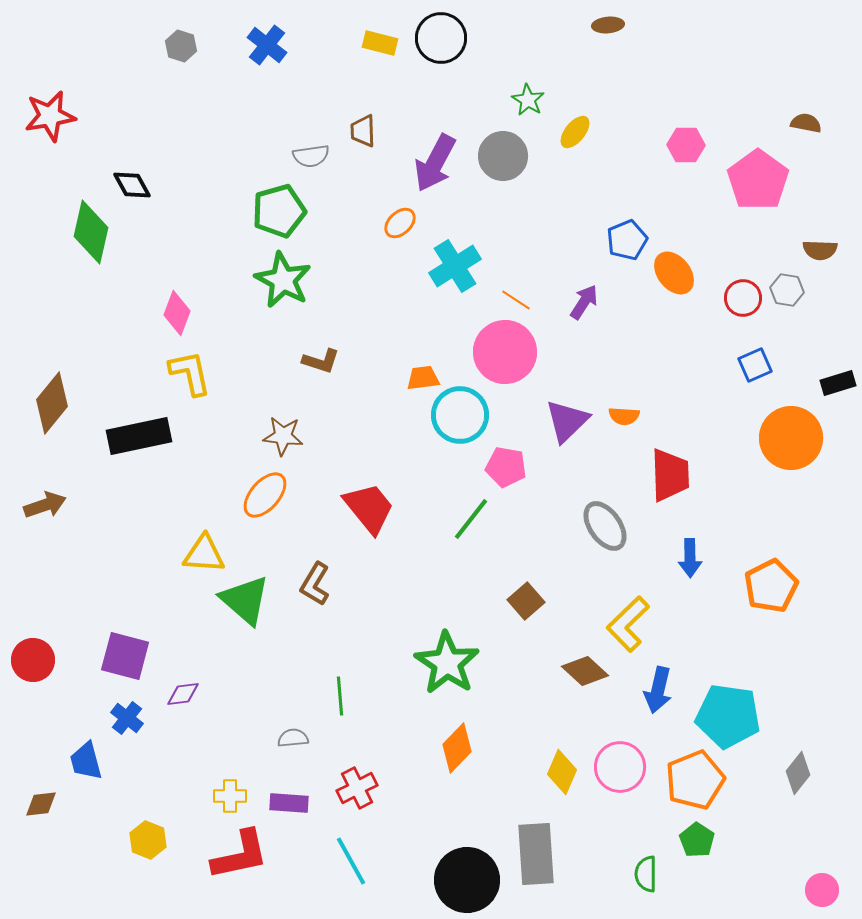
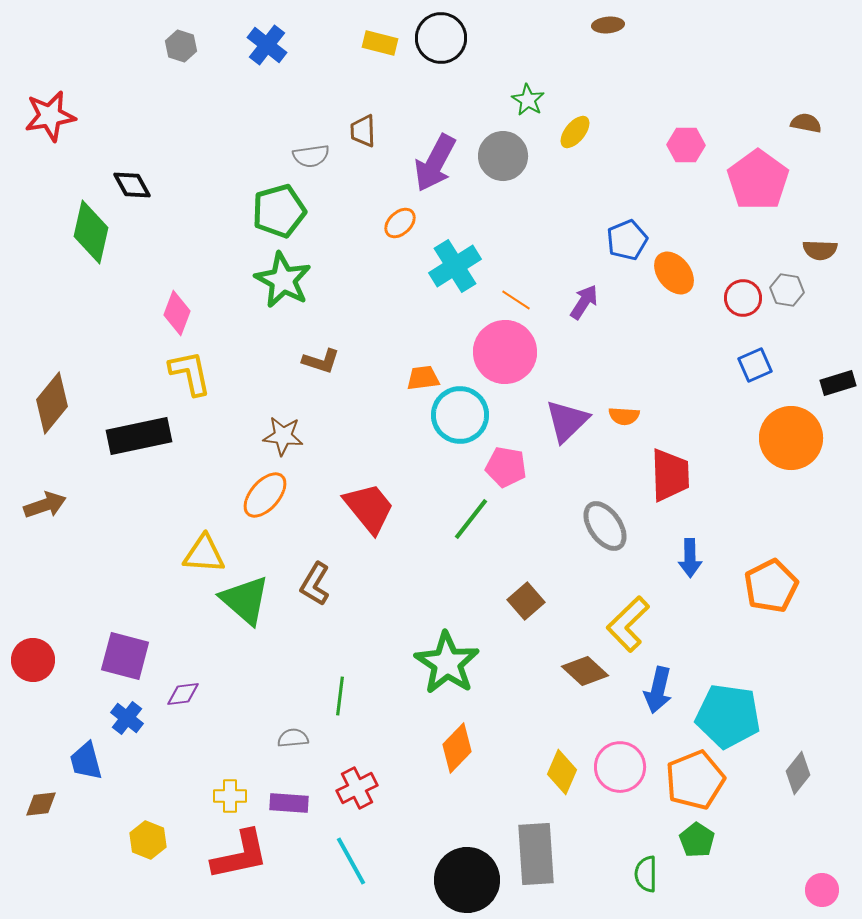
green line at (340, 696): rotated 12 degrees clockwise
